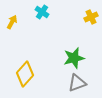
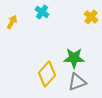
yellow cross: rotated 24 degrees counterclockwise
green star: rotated 15 degrees clockwise
yellow diamond: moved 22 px right
gray triangle: moved 1 px up
